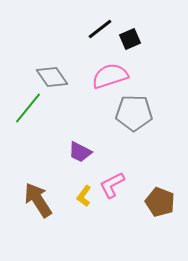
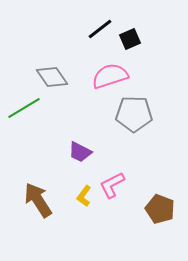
green line: moved 4 px left; rotated 20 degrees clockwise
gray pentagon: moved 1 px down
brown pentagon: moved 7 px down
